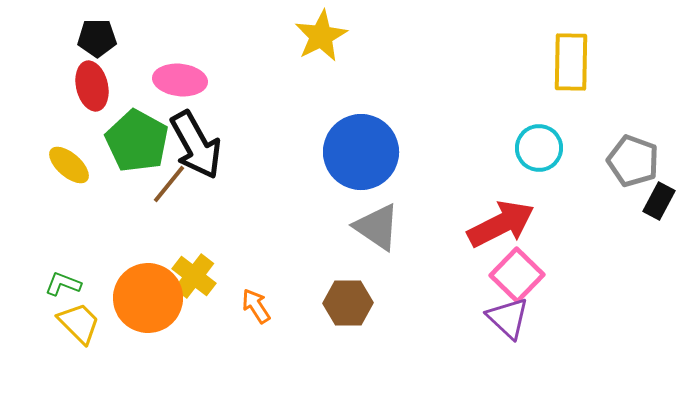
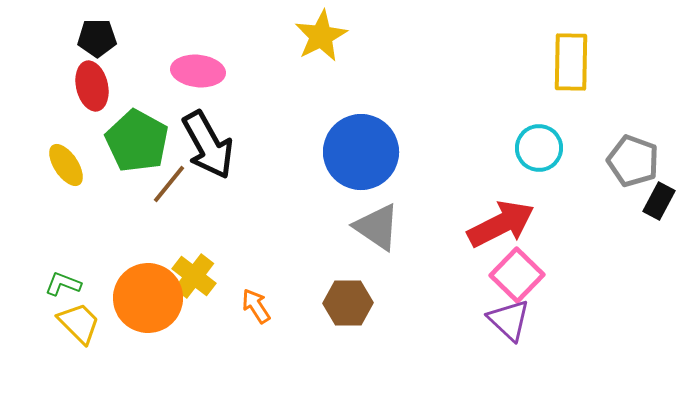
pink ellipse: moved 18 px right, 9 px up
black arrow: moved 12 px right
yellow ellipse: moved 3 px left; rotated 15 degrees clockwise
purple triangle: moved 1 px right, 2 px down
